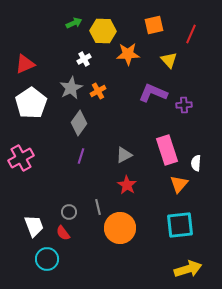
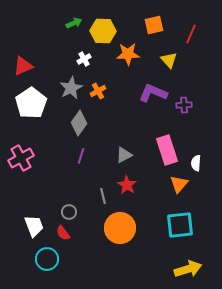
red triangle: moved 2 px left, 2 px down
gray line: moved 5 px right, 11 px up
